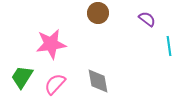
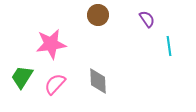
brown circle: moved 2 px down
purple semicircle: rotated 18 degrees clockwise
gray diamond: rotated 8 degrees clockwise
